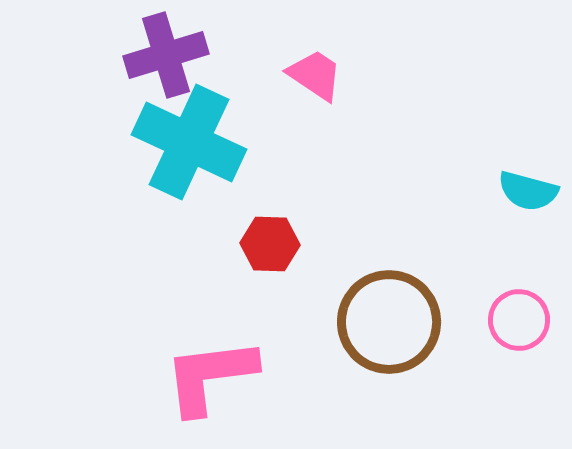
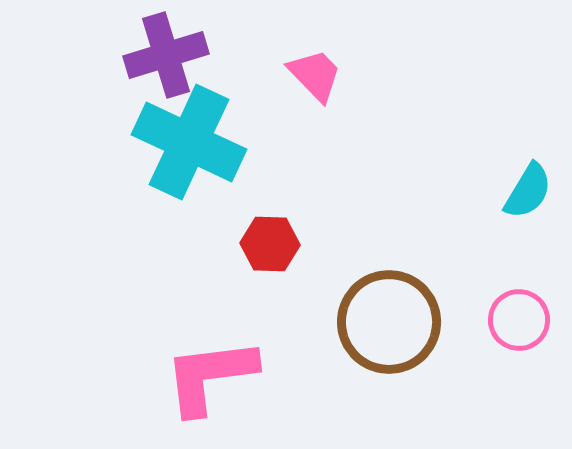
pink trapezoid: rotated 12 degrees clockwise
cyan semicircle: rotated 74 degrees counterclockwise
